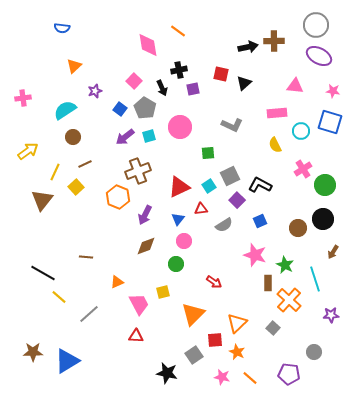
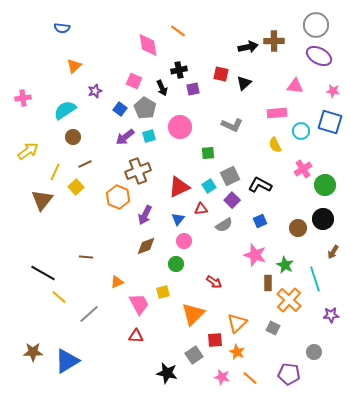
pink square at (134, 81): rotated 21 degrees counterclockwise
purple square at (237, 200): moved 5 px left
gray square at (273, 328): rotated 16 degrees counterclockwise
